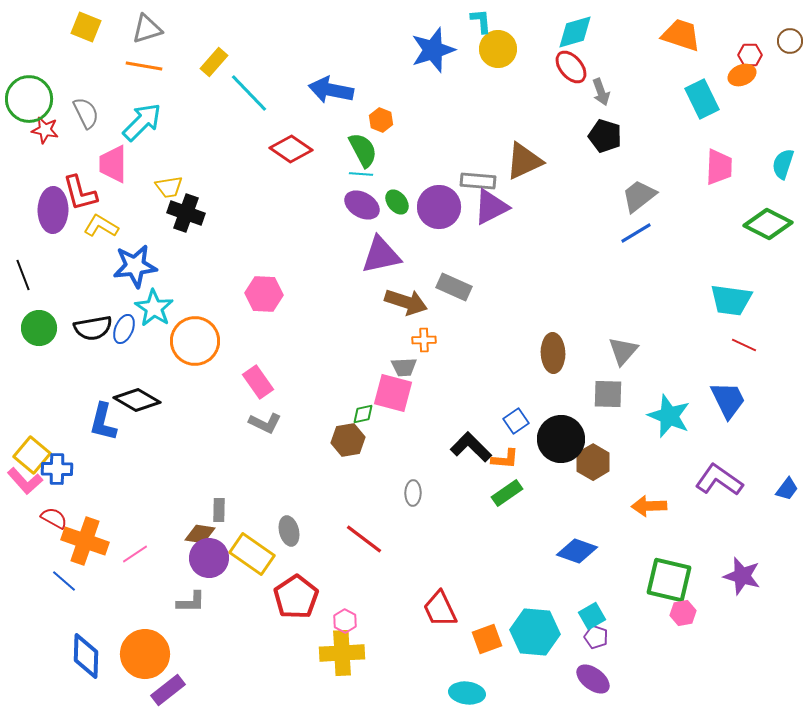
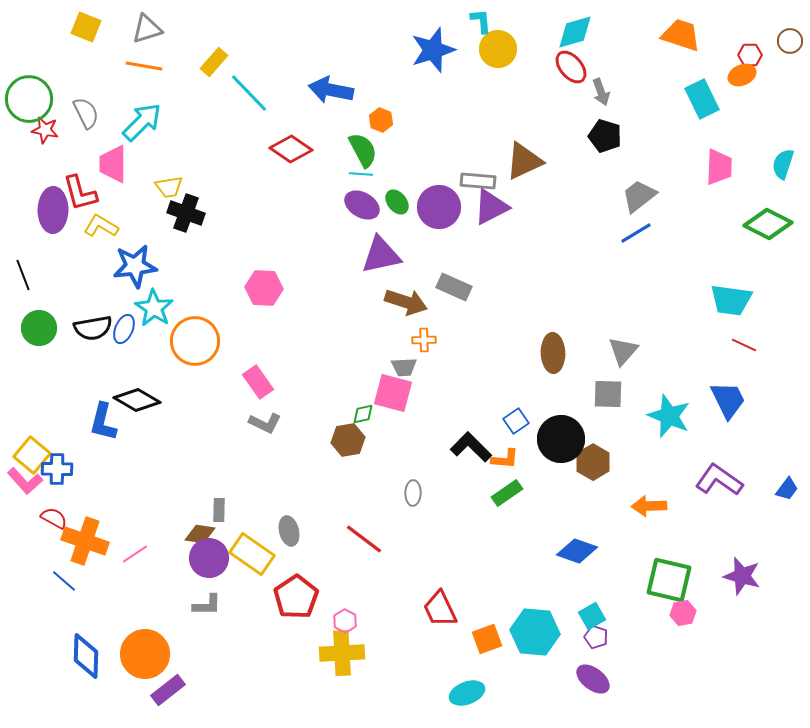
pink hexagon at (264, 294): moved 6 px up
gray L-shape at (191, 602): moved 16 px right, 3 px down
cyan ellipse at (467, 693): rotated 28 degrees counterclockwise
